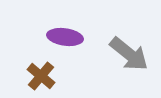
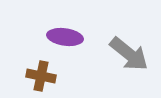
brown cross: rotated 28 degrees counterclockwise
